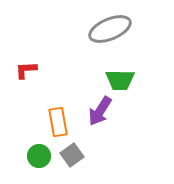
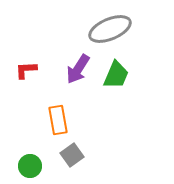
green trapezoid: moved 4 px left, 5 px up; rotated 68 degrees counterclockwise
purple arrow: moved 22 px left, 42 px up
orange rectangle: moved 2 px up
green circle: moved 9 px left, 10 px down
